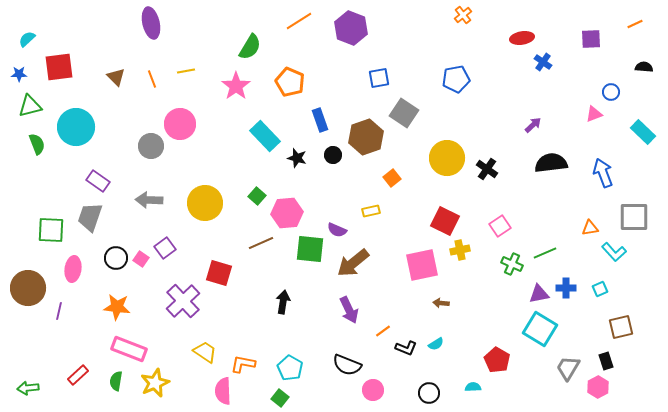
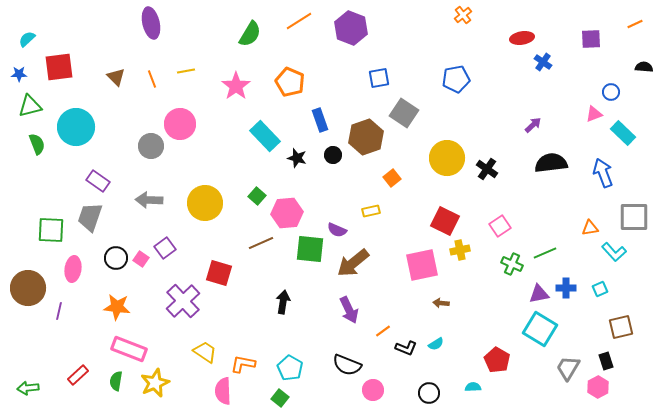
green semicircle at (250, 47): moved 13 px up
cyan rectangle at (643, 132): moved 20 px left, 1 px down
